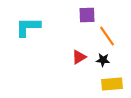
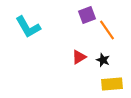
purple square: rotated 18 degrees counterclockwise
cyan L-shape: rotated 120 degrees counterclockwise
orange line: moved 6 px up
black star: rotated 16 degrees clockwise
